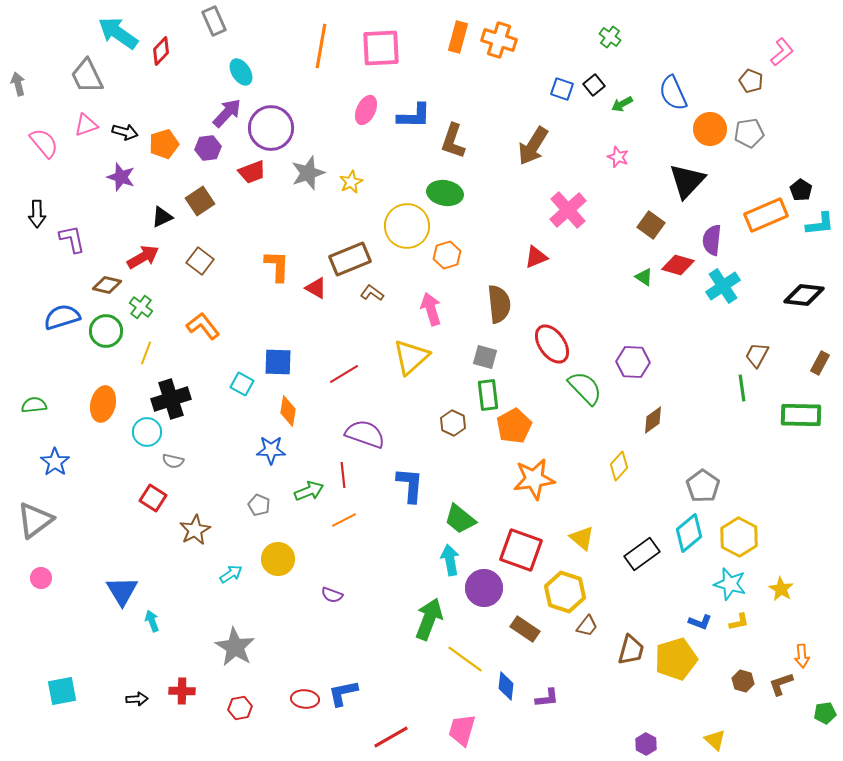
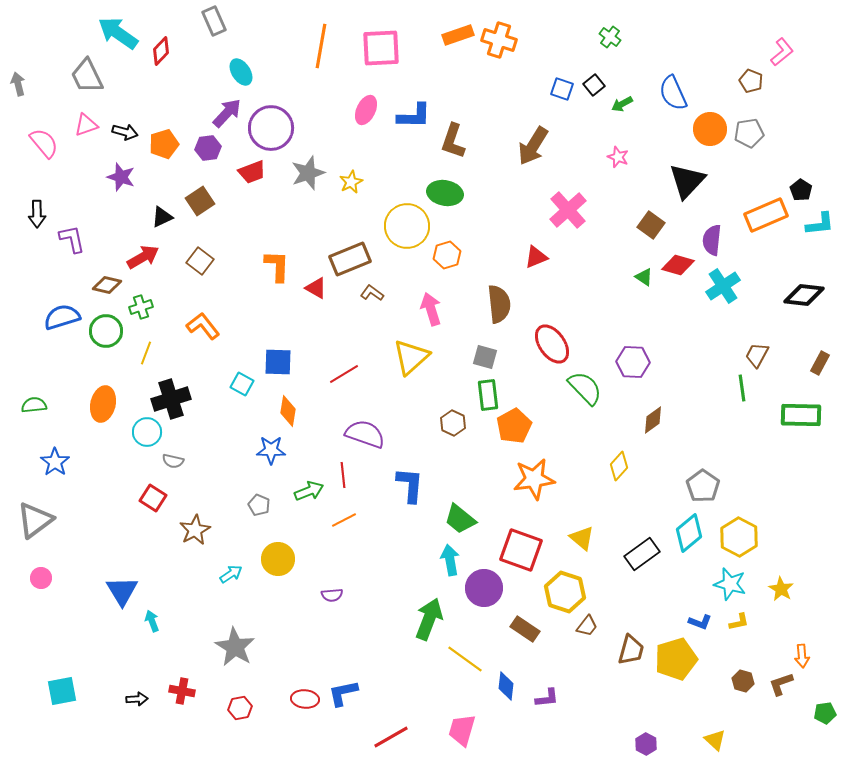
orange rectangle at (458, 37): moved 2 px up; rotated 56 degrees clockwise
green cross at (141, 307): rotated 35 degrees clockwise
purple semicircle at (332, 595): rotated 25 degrees counterclockwise
red cross at (182, 691): rotated 10 degrees clockwise
